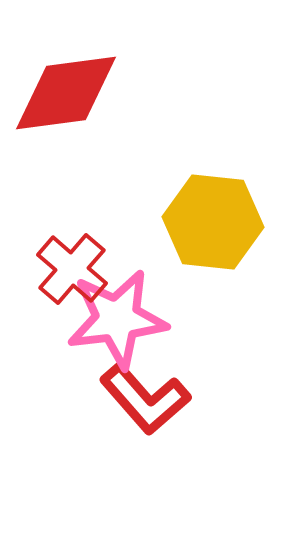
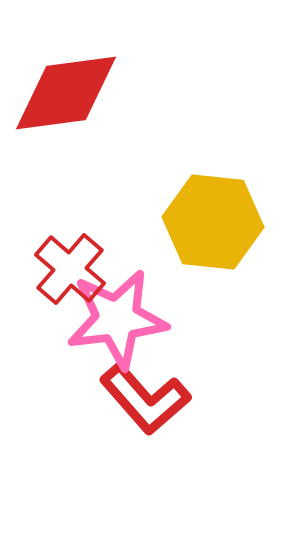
red cross: moved 2 px left
